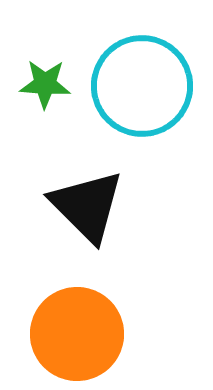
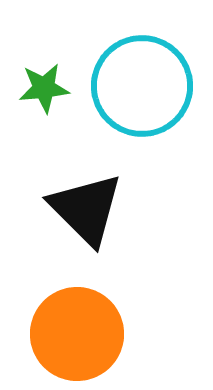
green star: moved 1 px left, 4 px down; rotated 9 degrees counterclockwise
black triangle: moved 1 px left, 3 px down
